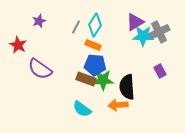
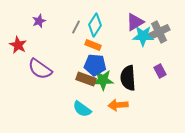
black semicircle: moved 1 px right, 9 px up
